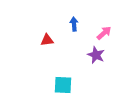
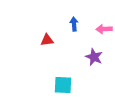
pink arrow: moved 4 px up; rotated 140 degrees counterclockwise
purple star: moved 2 px left, 2 px down
